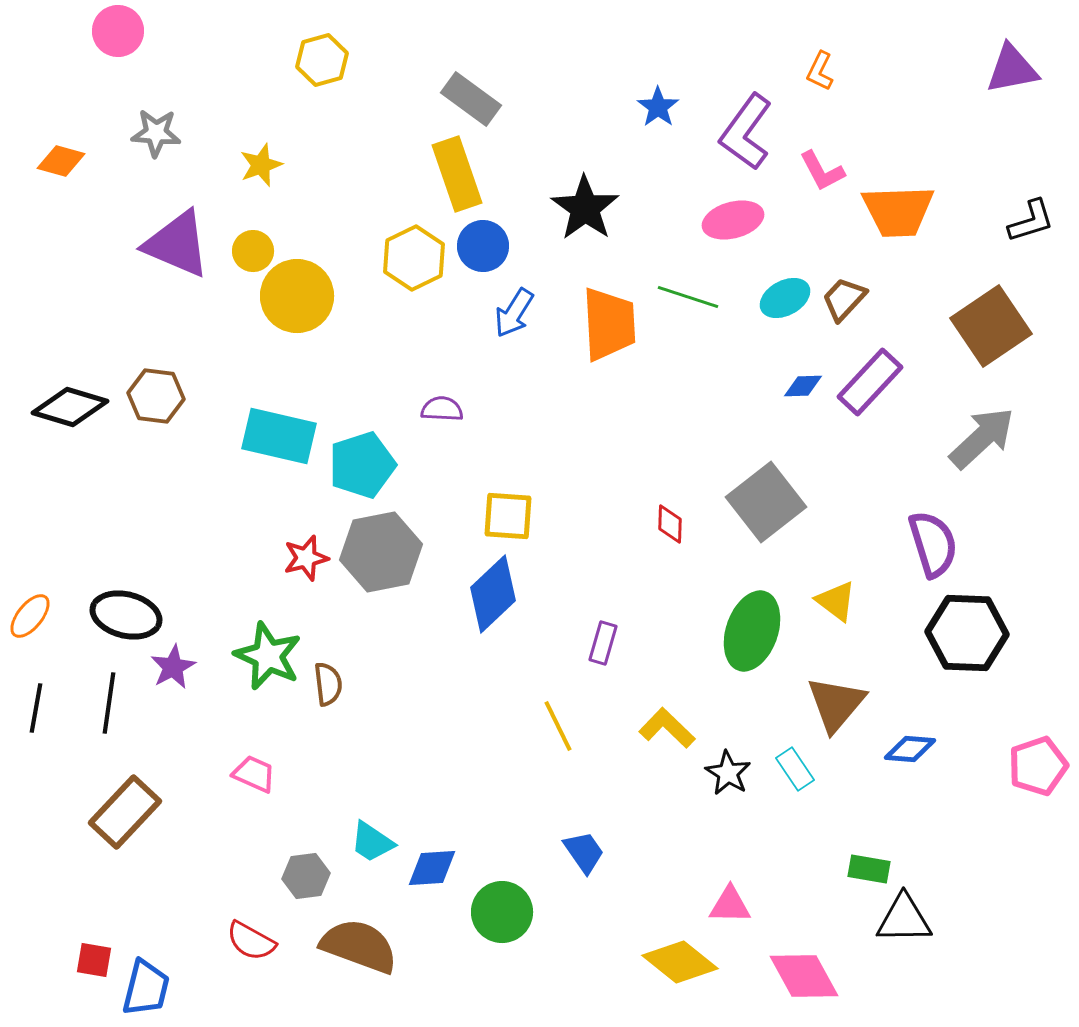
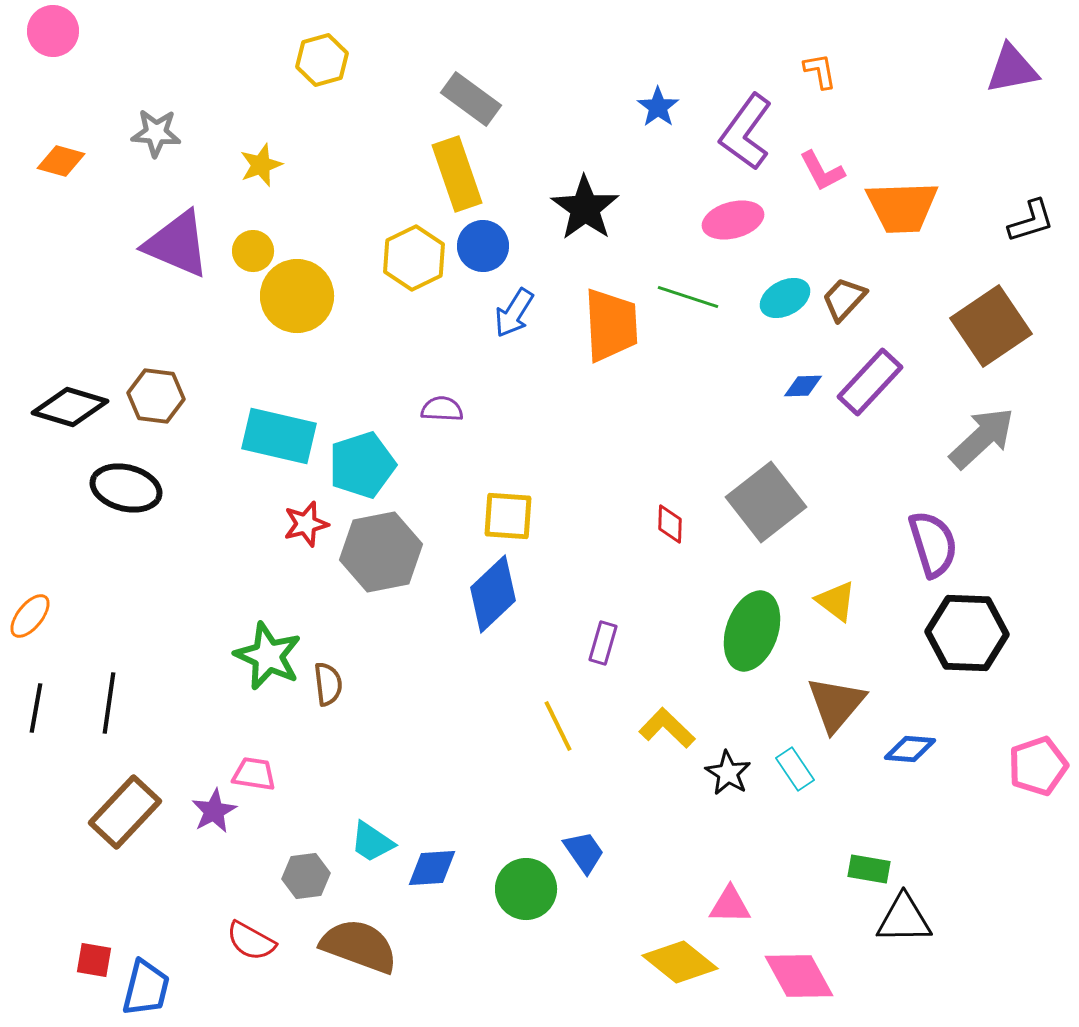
pink circle at (118, 31): moved 65 px left
orange L-shape at (820, 71): rotated 144 degrees clockwise
orange trapezoid at (898, 211): moved 4 px right, 4 px up
orange trapezoid at (609, 324): moved 2 px right, 1 px down
red star at (306, 558): moved 34 px up
black ellipse at (126, 615): moved 127 px up
purple star at (173, 667): moved 41 px right, 144 px down
pink trapezoid at (254, 774): rotated 15 degrees counterclockwise
green circle at (502, 912): moved 24 px right, 23 px up
pink diamond at (804, 976): moved 5 px left
